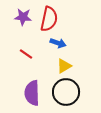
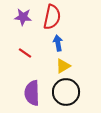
red semicircle: moved 3 px right, 2 px up
blue arrow: rotated 119 degrees counterclockwise
red line: moved 1 px left, 1 px up
yellow triangle: moved 1 px left
